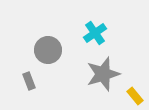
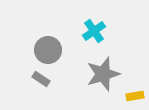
cyan cross: moved 1 px left, 2 px up
gray rectangle: moved 12 px right, 2 px up; rotated 36 degrees counterclockwise
yellow rectangle: rotated 60 degrees counterclockwise
